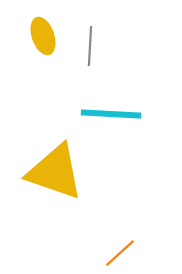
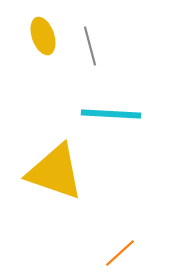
gray line: rotated 18 degrees counterclockwise
